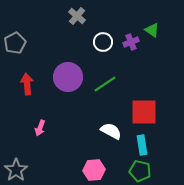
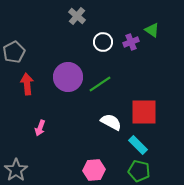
gray pentagon: moved 1 px left, 9 px down
green line: moved 5 px left
white semicircle: moved 9 px up
cyan rectangle: moved 4 px left; rotated 36 degrees counterclockwise
green pentagon: moved 1 px left
